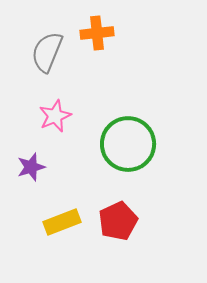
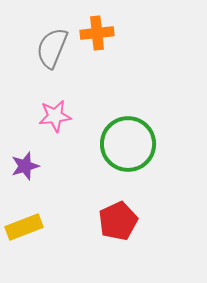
gray semicircle: moved 5 px right, 4 px up
pink star: rotated 16 degrees clockwise
purple star: moved 6 px left, 1 px up
yellow rectangle: moved 38 px left, 5 px down
